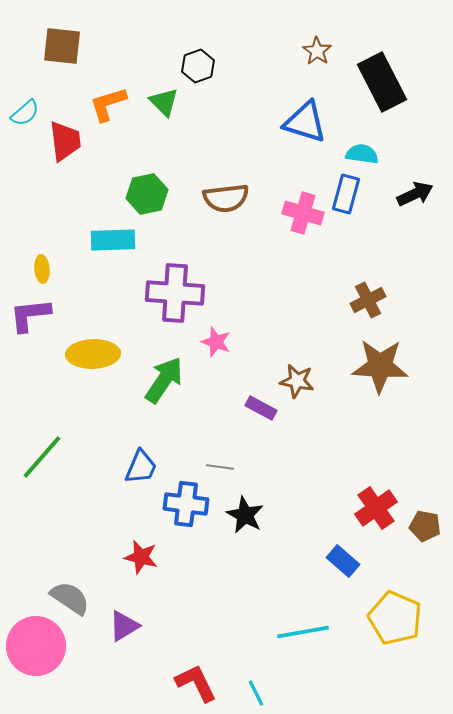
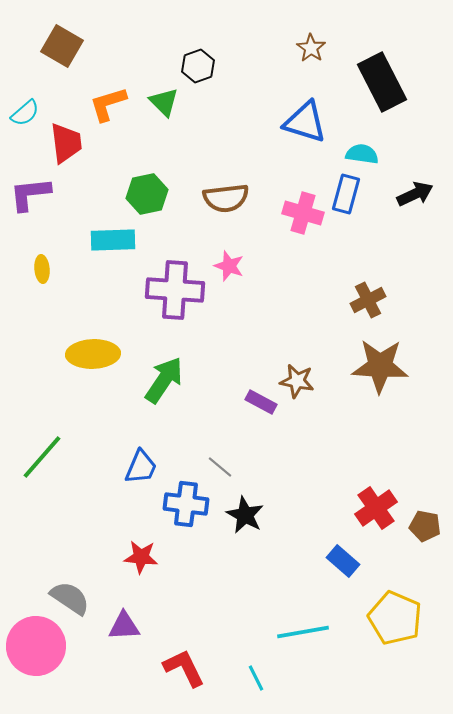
brown square at (62, 46): rotated 24 degrees clockwise
brown star at (317, 51): moved 6 px left, 3 px up
red trapezoid at (65, 141): moved 1 px right, 2 px down
purple cross at (175, 293): moved 3 px up
purple L-shape at (30, 315): moved 121 px up
pink star at (216, 342): moved 13 px right, 76 px up
purple rectangle at (261, 408): moved 6 px up
gray line at (220, 467): rotated 32 degrees clockwise
red star at (141, 557): rotated 8 degrees counterclockwise
purple triangle at (124, 626): rotated 28 degrees clockwise
red L-shape at (196, 683): moved 12 px left, 15 px up
cyan line at (256, 693): moved 15 px up
